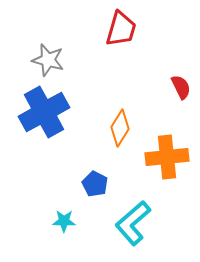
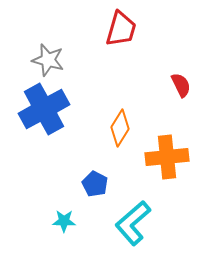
red semicircle: moved 2 px up
blue cross: moved 3 px up
